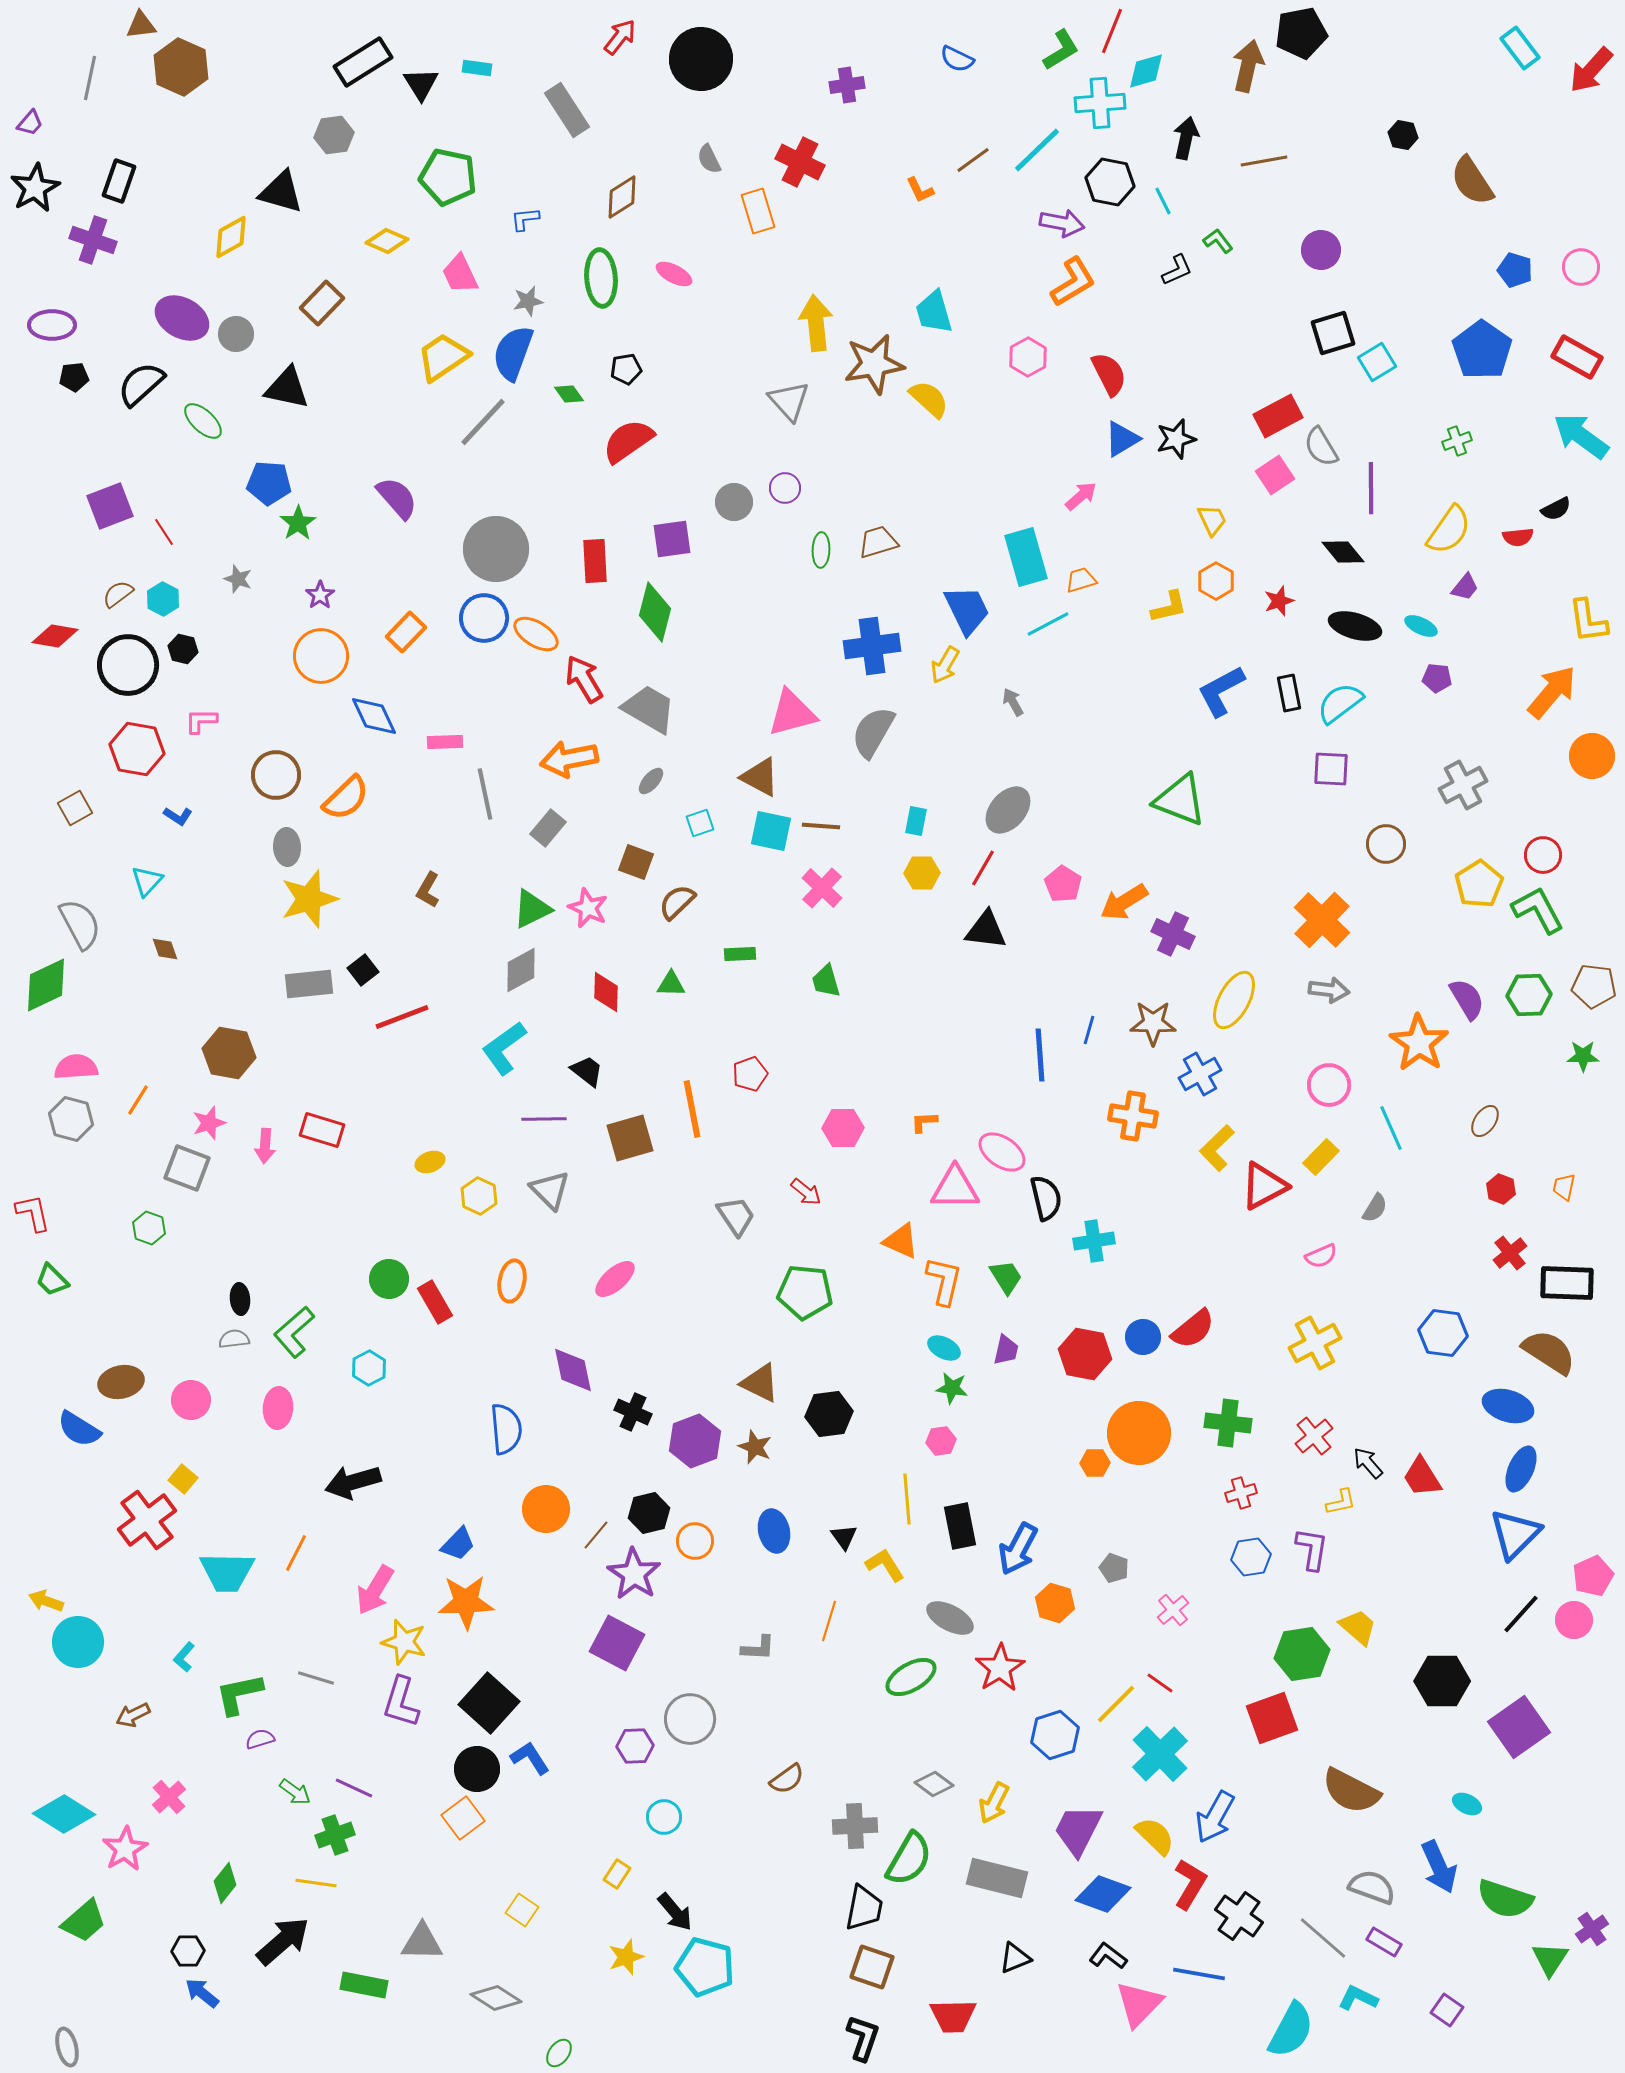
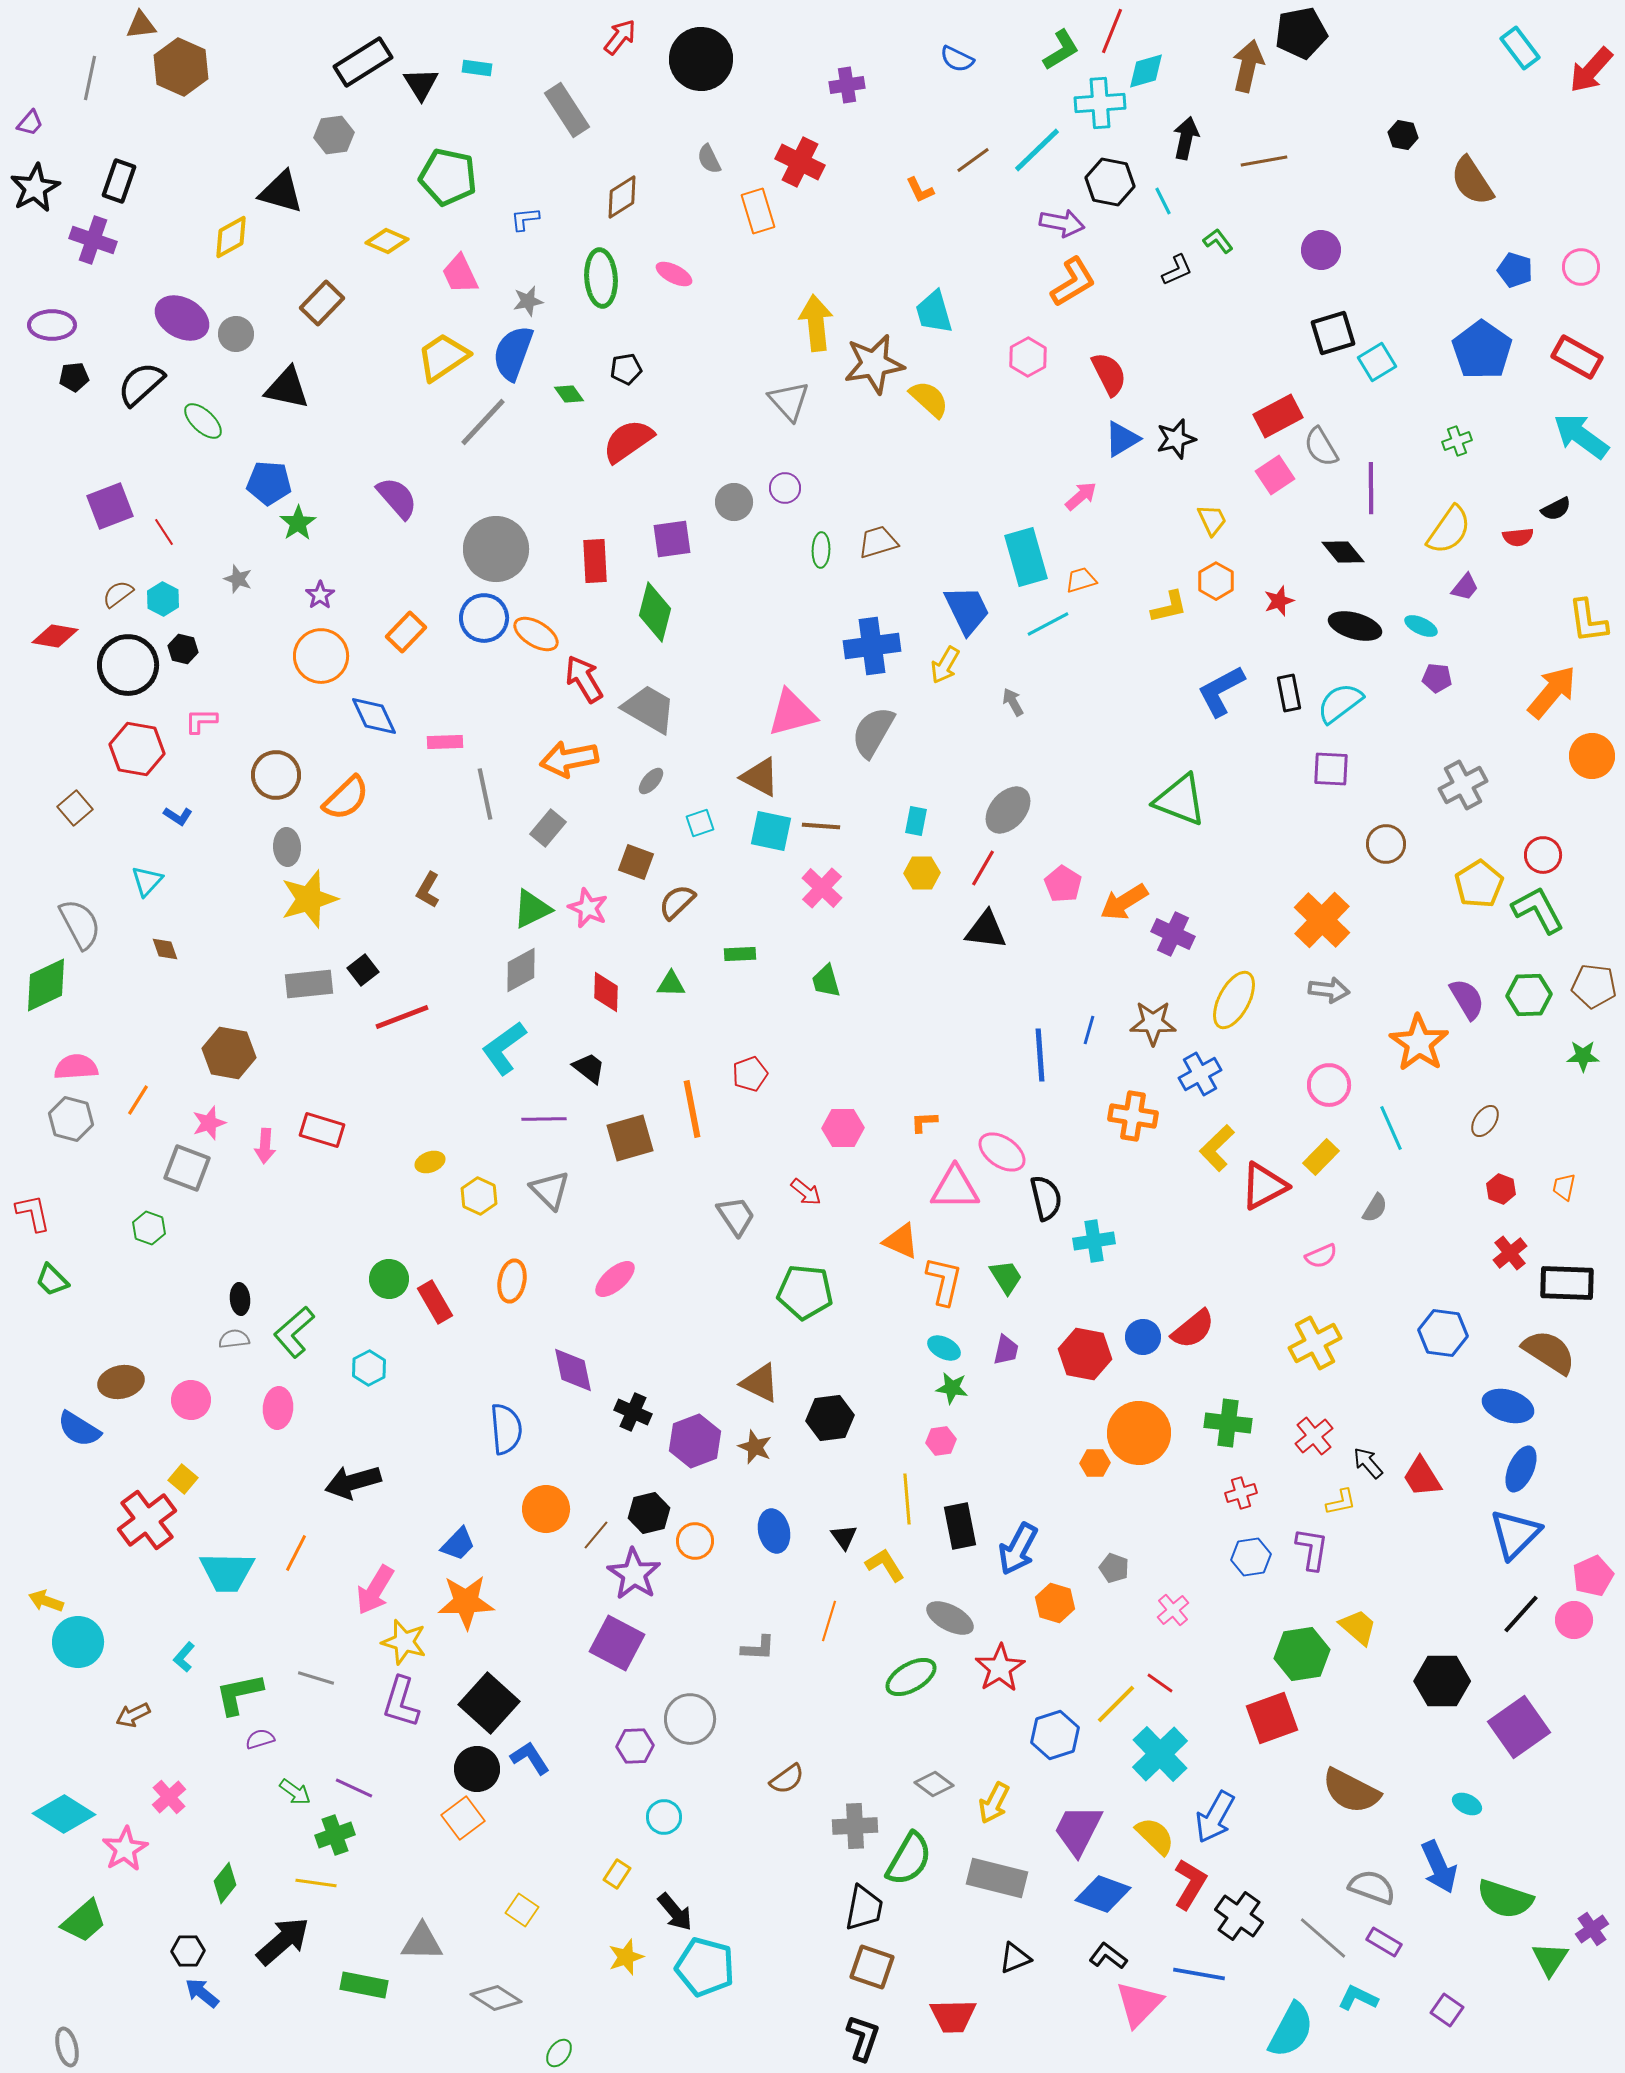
brown square at (75, 808): rotated 12 degrees counterclockwise
black trapezoid at (587, 1071): moved 2 px right, 3 px up
black hexagon at (829, 1414): moved 1 px right, 4 px down
